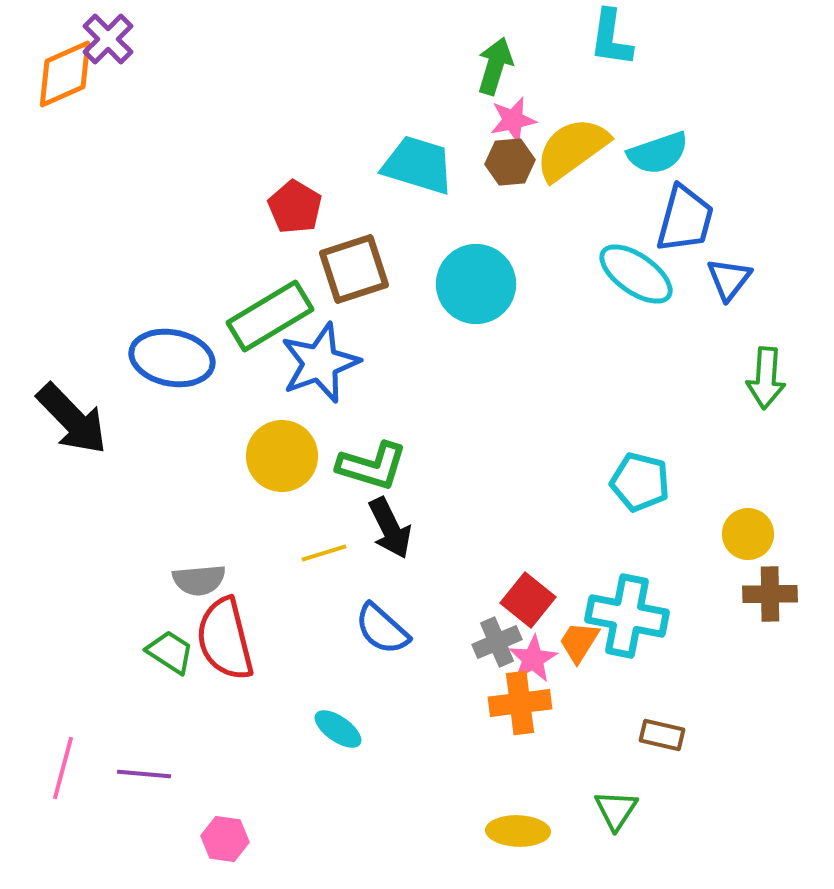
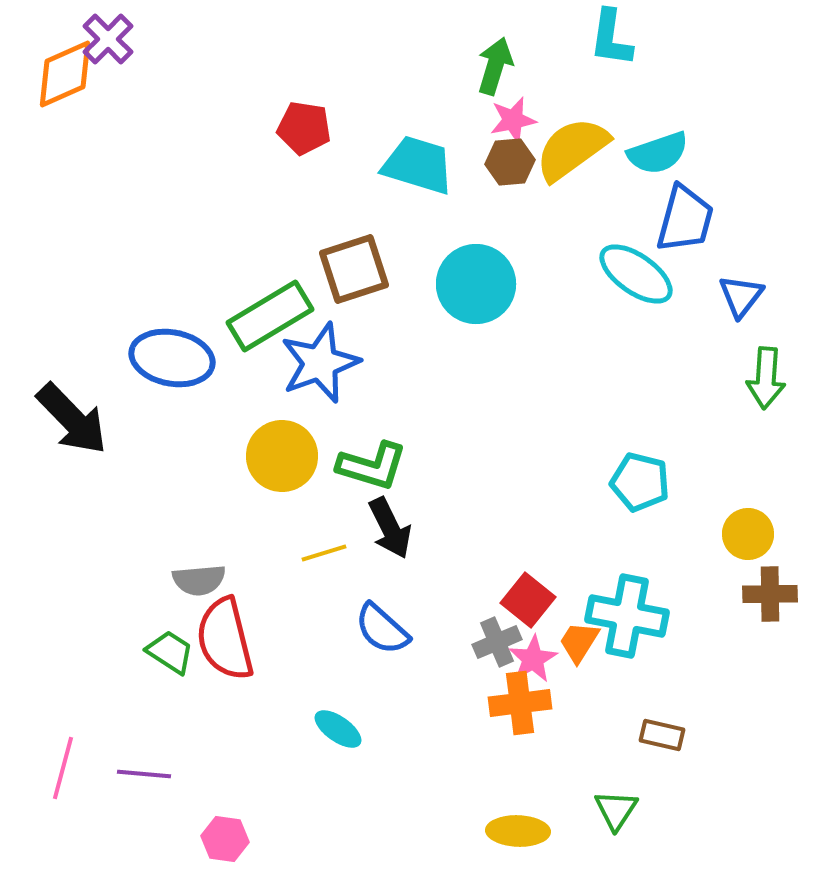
red pentagon at (295, 207): moved 9 px right, 79 px up; rotated 22 degrees counterclockwise
blue triangle at (729, 279): moved 12 px right, 17 px down
